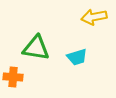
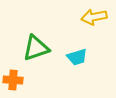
green triangle: rotated 28 degrees counterclockwise
orange cross: moved 3 px down
